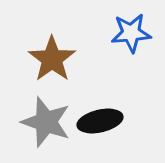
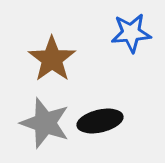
gray star: moved 1 px left, 1 px down
